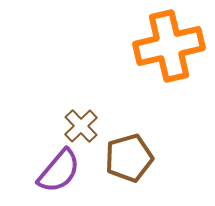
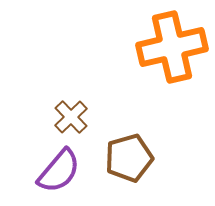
orange cross: moved 3 px right, 1 px down
brown cross: moved 10 px left, 9 px up
